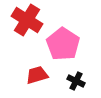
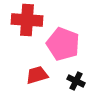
red cross: rotated 28 degrees counterclockwise
pink pentagon: rotated 12 degrees counterclockwise
